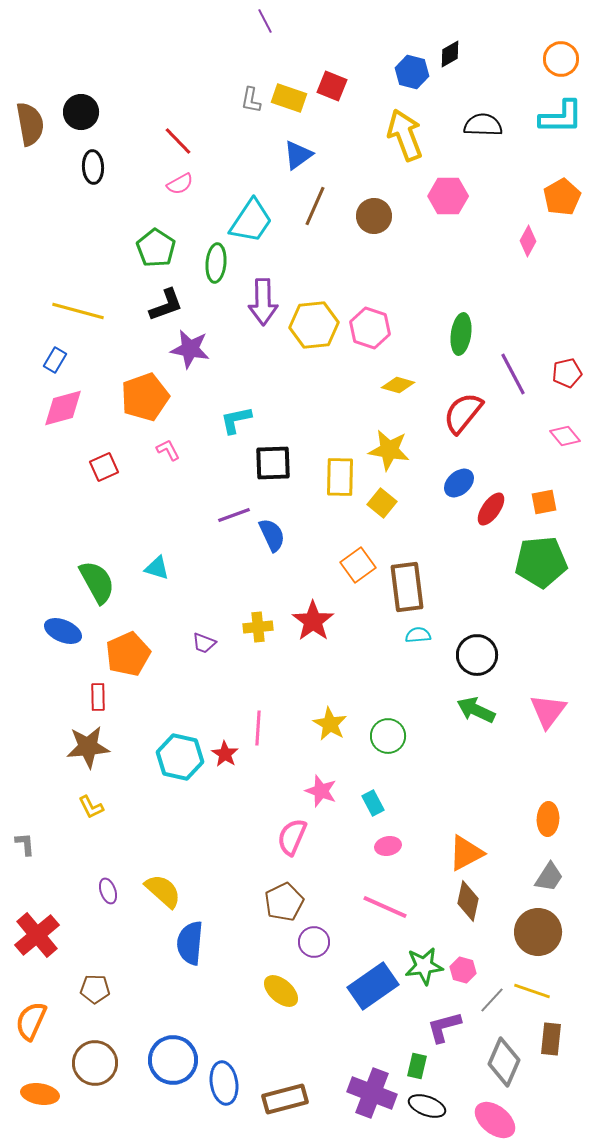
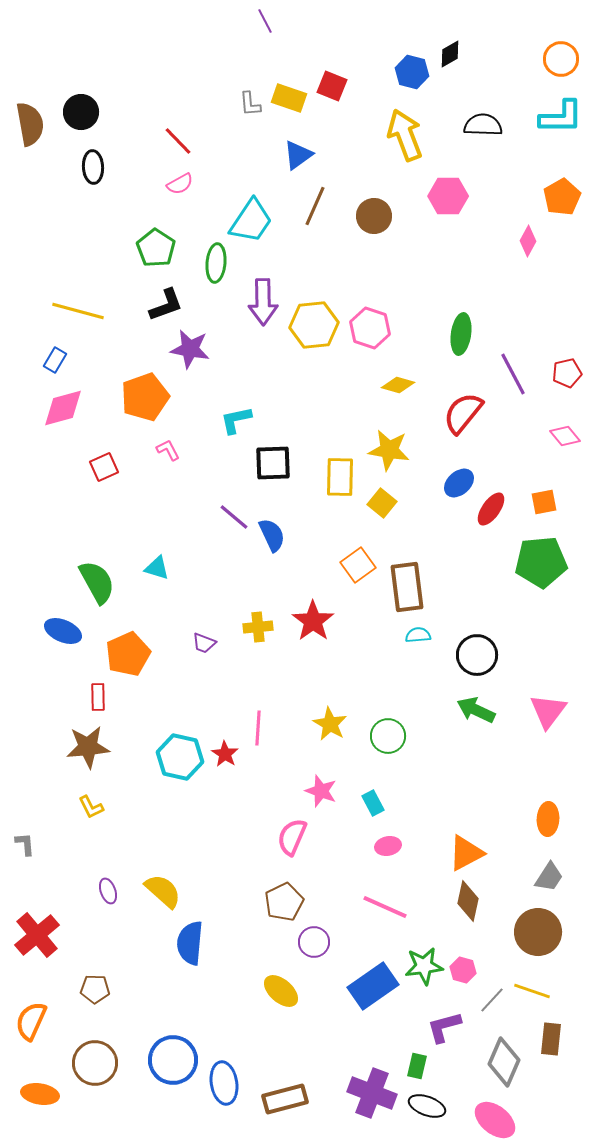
gray L-shape at (251, 100): moved 1 px left, 4 px down; rotated 16 degrees counterclockwise
purple line at (234, 515): moved 2 px down; rotated 60 degrees clockwise
